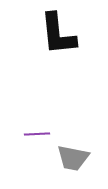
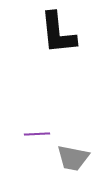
black L-shape: moved 1 px up
